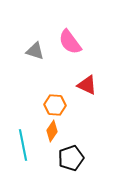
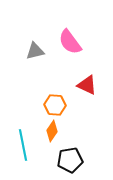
gray triangle: rotated 30 degrees counterclockwise
black pentagon: moved 1 px left, 2 px down; rotated 10 degrees clockwise
